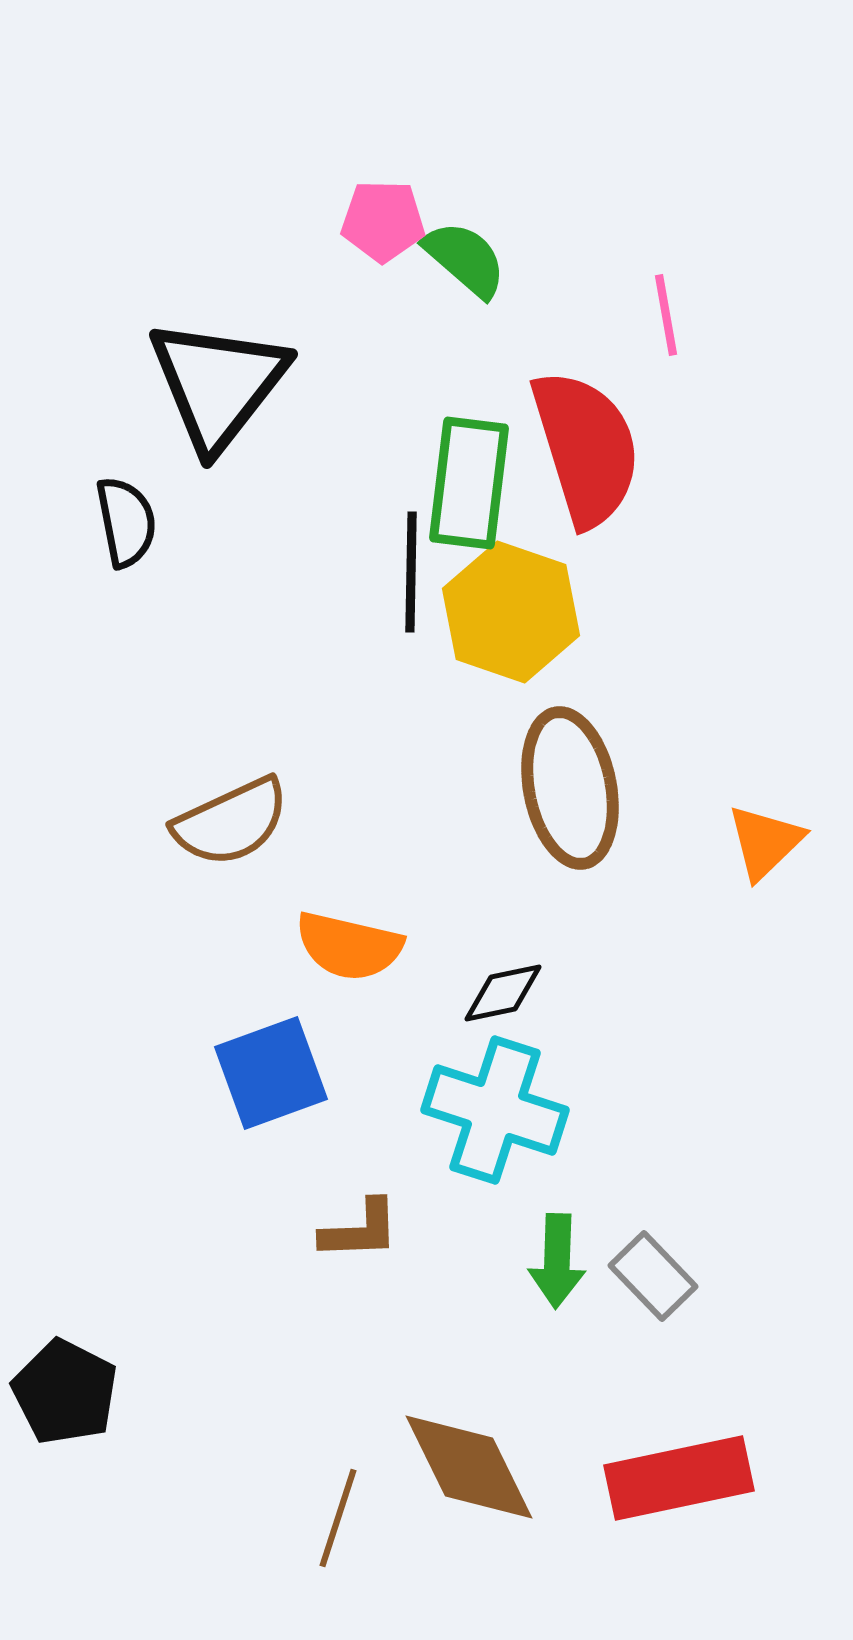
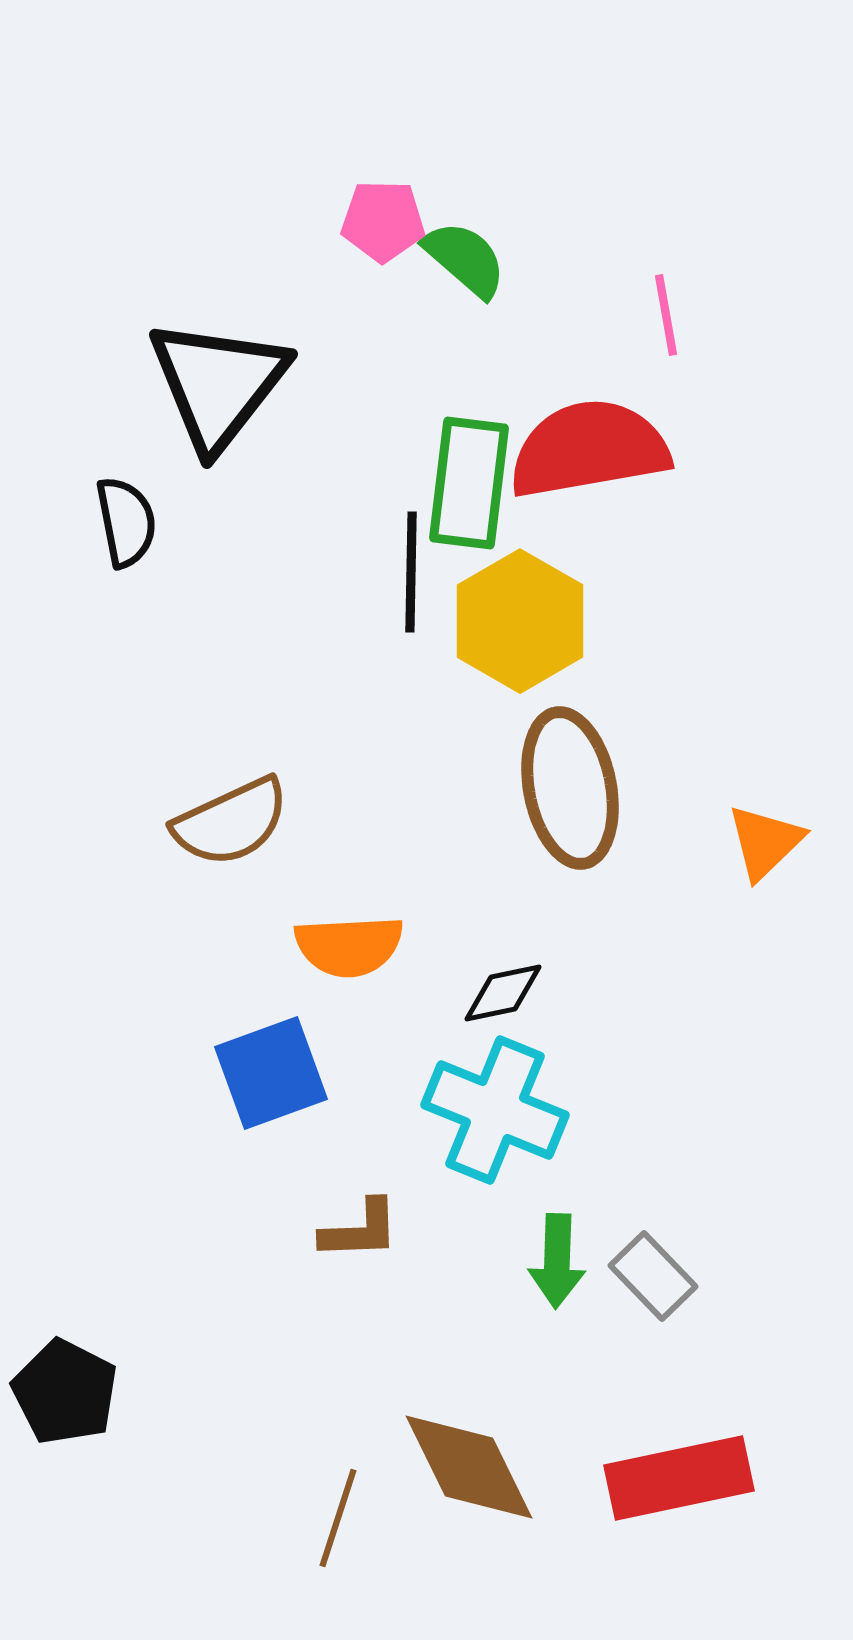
red semicircle: moved 3 px right, 1 px down; rotated 83 degrees counterclockwise
yellow hexagon: moved 9 px right, 9 px down; rotated 11 degrees clockwise
orange semicircle: rotated 16 degrees counterclockwise
cyan cross: rotated 4 degrees clockwise
